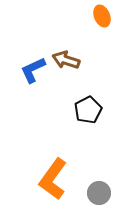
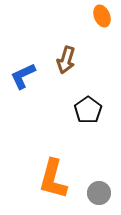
brown arrow: rotated 92 degrees counterclockwise
blue L-shape: moved 10 px left, 6 px down
black pentagon: rotated 8 degrees counterclockwise
orange L-shape: rotated 21 degrees counterclockwise
